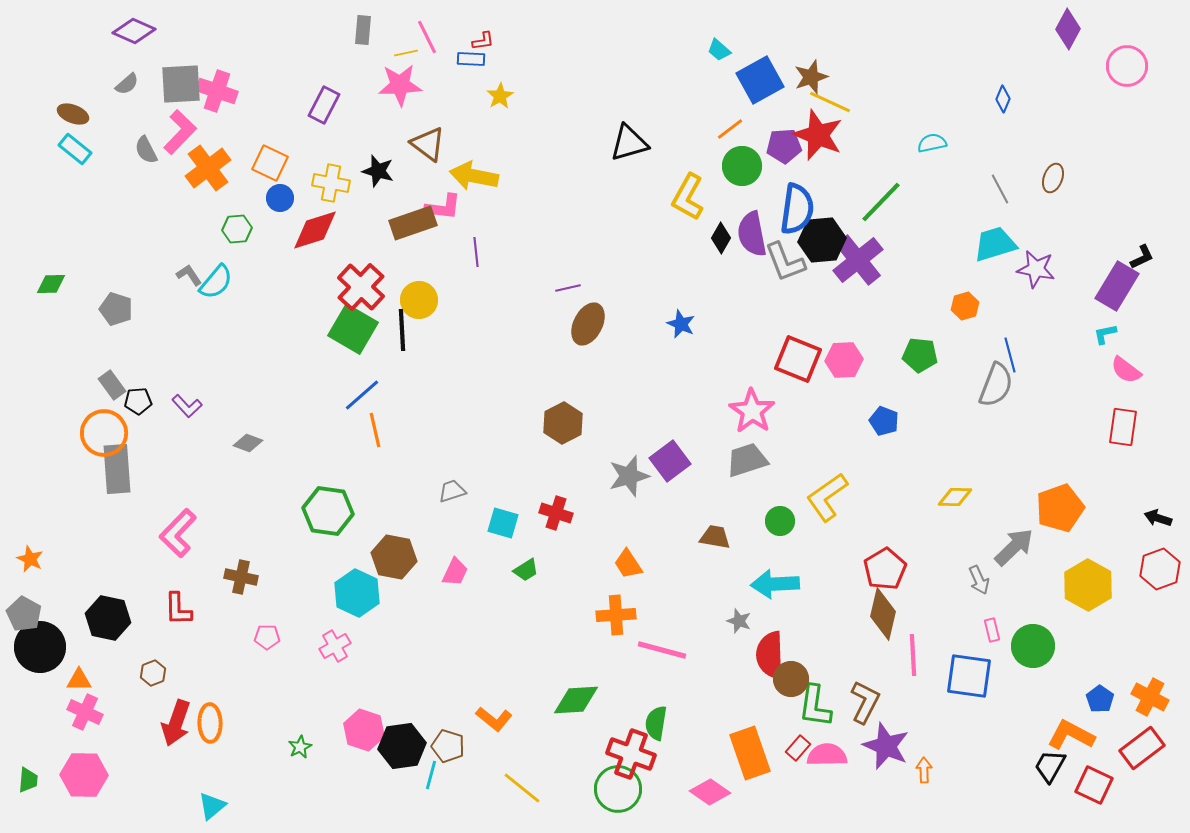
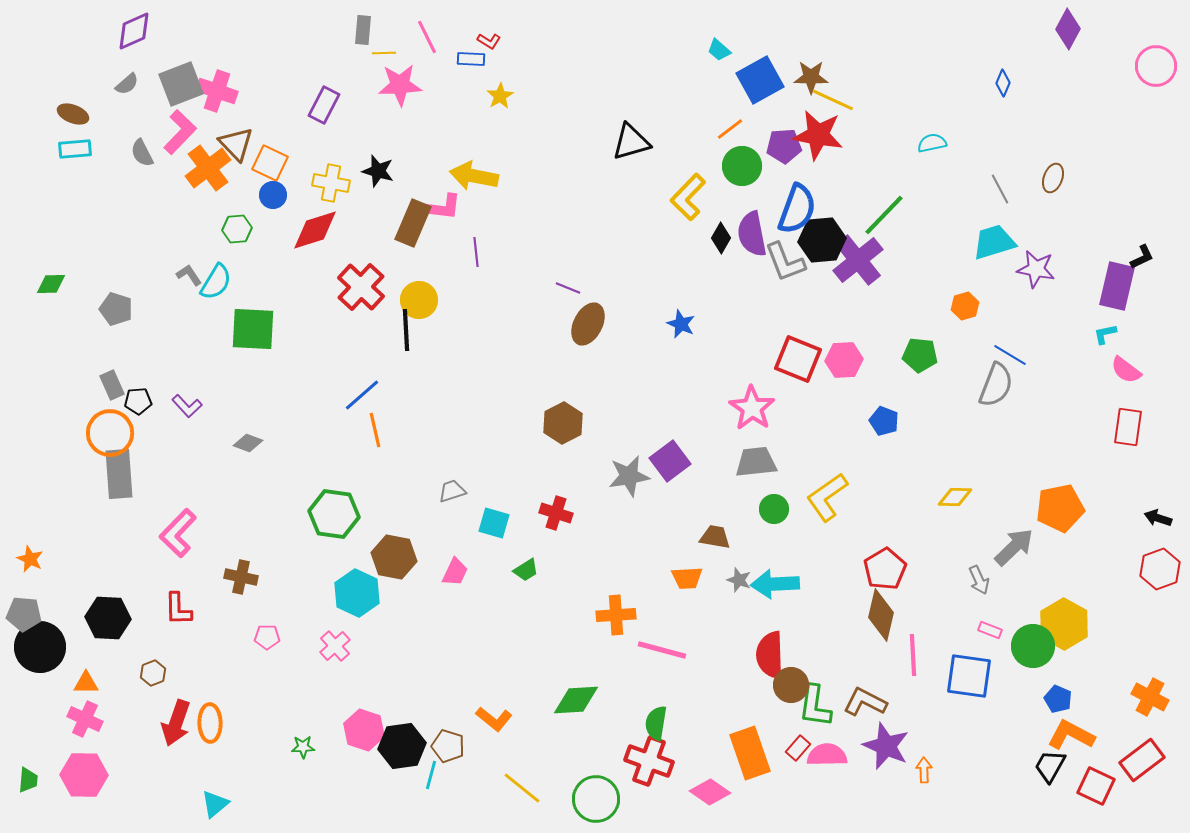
purple diamond at (134, 31): rotated 48 degrees counterclockwise
red L-shape at (483, 41): moved 6 px right; rotated 40 degrees clockwise
yellow line at (406, 53): moved 22 px left; rotated 10 degrees clockwise
pink circle at (1127, 66): moved 29 px right
brown star at (811, 77): rotated 20 degrees clockwise
gray square at (181, 84): rotated 18 degrees counterclockwise
blue diamond at (1003, 99): moved 16 px up
yellow line at (830, 102): moved 3 px right, 2 px up
red star at (818, 135): rotated 12 degrees counterclockwise
black triangle at (629, 143): moved 2 px right, 1 px up
brown triangle at (428, 144): moved 192 px left; rotated 9 degrees clockwise
cyan rectangle at (75, 149): rotated 44 degrees counterclockwise
gray semicircle at (146, 150): moved 4 px left, 3 px down
yellow L-shape at (688, 197): rotated 15 degrees clockwise
blue circle at (280, 198): moved 7 px left, 3 px up
green line at (881, 202): moved 3 px right, 13 px down
blue semicircle at (797, 209): rotated 12 degrees clockwise
brown rectangle at (413, 223): rotated 48 degrees counterclockwise
cyan trapezoid at (995, 244): moved 1 px left, 2 px up
cyan semicircle at (216, 282): rotated 9 degrees counterclockwise
purple rectangle at (1117, 286): rotated 18 degrees counterclockwise
purple line at (568, 288): rotated 35 degrees clockwise
green square at (353, 329): moved 100 px left; rotated 27 degrees counterclockwise
black line at (402, 330): moved 4 px right
blue line at (1010, 355): rotated 44 degrees counterclockwise
gray rectangle at (112, 385): rotated 12 degrees clockwise
pink star at (752, 411): moved 3 px up
red rectangle at (1123, 427): moved 5 px right
orange circle at (104, 433): moved 6 px right
gray trapezoid at (747, 460): moved 9 px right, 2 px down; rotated 12 degrees clockwise
gray rectangle at (117, 469): moved 2 px right, 5 px down
gray star at (629, 476): rotated 6 degrees clockwise
orange pentagon at (1060, 508): rotated 9 degrees clockwise
green hexagon at (328, 511): moved 6 px right, 3 px down
green circle at (780, 521): moved 6 px left, 12 px up
cyan square at (503, 523): moved 9 px left
orange trapezoid at (628, 564): moved 59 px right, 14 px down; rotated 60 degrees counterclockwise
yellow hexagon at (1088, 585): moved 24 px left, 39 px down
gray pentagon at (24, 614): rotated 24 degrees counterclockwise
brown diamond at (883, 614): moved 2 px left, 1 px down
black hexagon at (108, 618): rotated 9 degrees counterclockwise
gray star at (739, 621): moved 41 px up
pink rectangle at (992, 630): moved 2 px left; rotated 55 degrees counterclockwise
pink cross at (335, 646): rotated 12 degrees counterclockwise
brown circle at (791, 679): moved 6 px down
orange triangle at (79, 680): moved 7 px right, 3 px down
blue pentagon at (1100, 699): moved 42 px left; rotated 12 degrees counterclockwise
brown L-shape at (865, 702): rotated 90 degrees counterclockwise
pink cross at (85, 712): moved 7 px down
green star at (300, 747): moved 3 px right; rotated 25 degrees clockwise
red rectangle at (1142, 748): moved 12 px down
red cross at (631, 754): moved 18 px right, 7 px down
red square at (1094, 785): moved 2 px right, 1 px down
green circle at (618, 789): moved 22 px left, 10 px down
cyan triangle at (212, 806): moved 3 px right, 2 px up
